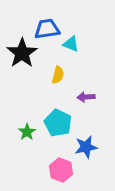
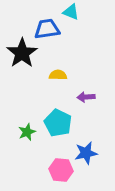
cyan triangle: moved 32 px up
yellow semicircle: rotated 102 degrees counterclockwise
green star: rotated 12 degrees clockwise
blue star: moved 6 px down
pink hexagon: rotated 15 degrees counterclockwise
